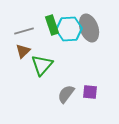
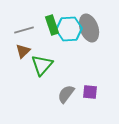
gray line: moved 1 px up
